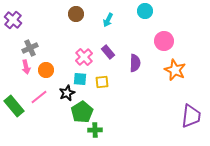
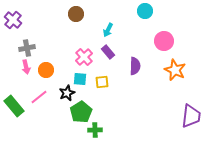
cyan arrow: moved 10 px down
gray cross: moved 3 px left; rotated 14 degrees clockwise
purple semicircle: moved 3 px down
green pentagon: moved 1 px left
